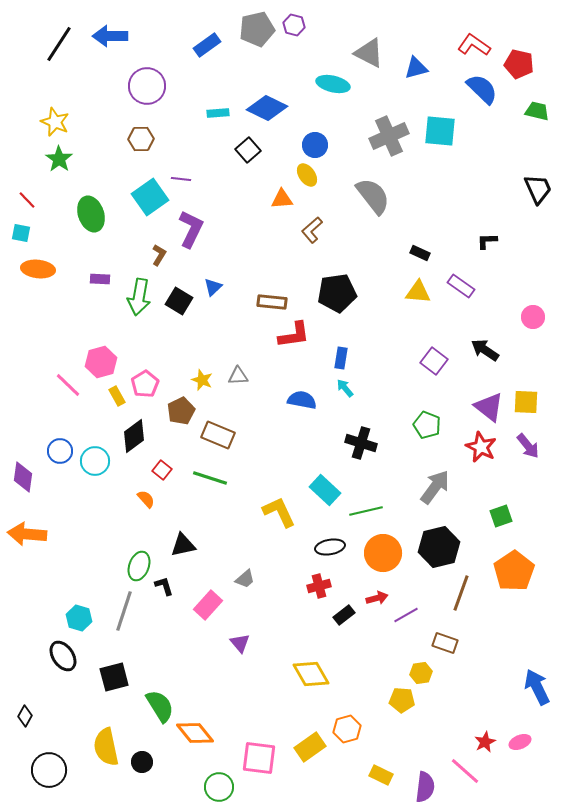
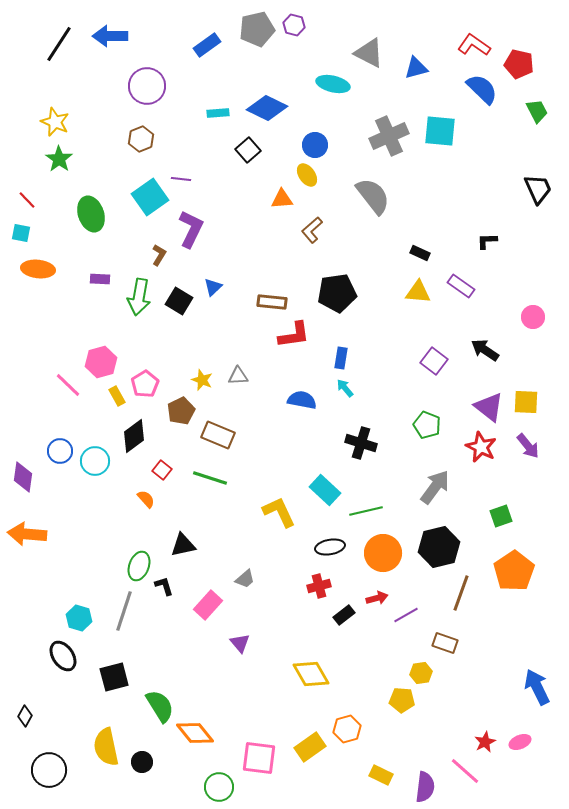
green trapezoid at (537, 111): rotated 50 degrees clockwise
brown hexagon at (141, 139): rotated 20 degrees counterclockwise
